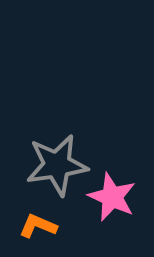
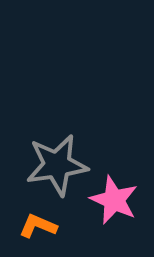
pink star: moved 2 px right, 3 px down
